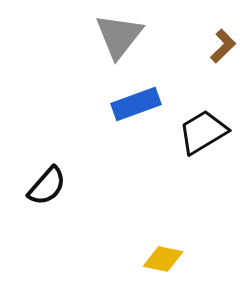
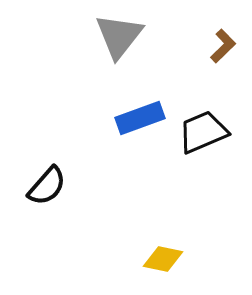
blue rectangle: moved 4 px right, 14 px down
black trapezoid: rotated 8 degrees clockwise
